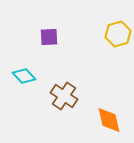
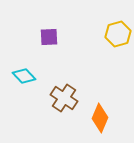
brown cross: moved 2 px down
orange diamond: moved 9 px left, 2 px up; rotated 36 degrees clockwise
